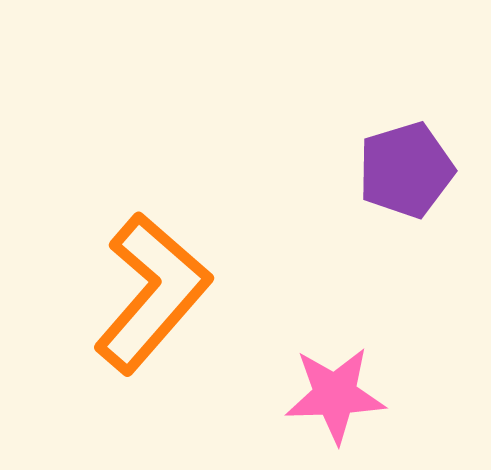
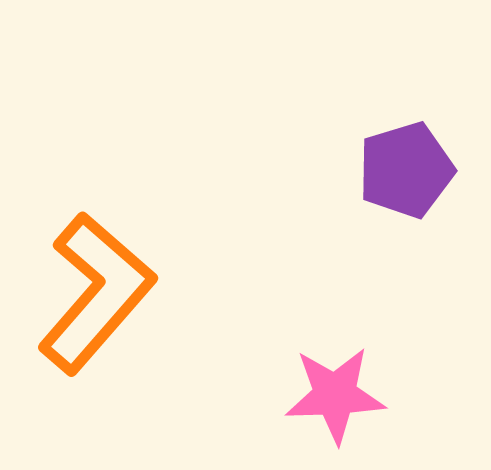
orange L-shape: moved 56 px left
